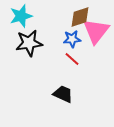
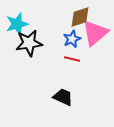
cyan star: moved 4 px left, 8 px down
pink triangle: moved 1 px left, 2 px down; rotated 12 degrees clockwise
blue star: rotated 18 degrees counterclockwise
red line: rotated 28 degrees counterclockwise
black trapezoid: moved 3 px down
